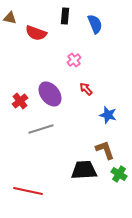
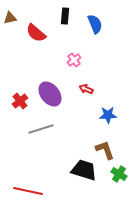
brown triangle: rotated 24 degrees counterclockwise
red semicircle: rotated 20 degrees clockwise
red arrow: rotated 24 degrees counterclockwise
blue star: rotated 18 degrees counterclockwise
black trapezoid: rotated 20 degrees clockwise
